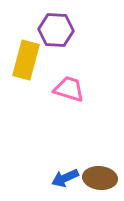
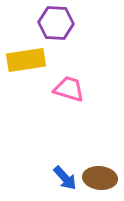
purple hexagon: moved 7 px up
yellow rectangle: rotated 66 degrees clockwise
blue arrow: rotated 108 degrees counterclockwise
